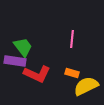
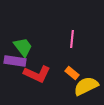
orange rectangle: rotated 24 degrees clockwise
